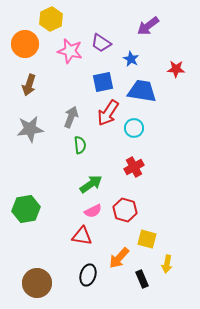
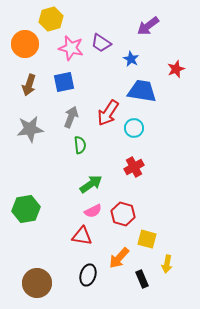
yellow hexagon: rotated 10 degrees clockwise
pink star: moved 1 px right, 3 px up
red star: rotated 24 degrees counterclockwise
blue square: moved 39 px left
red hexagon: moved 2 px left, 4 px down
